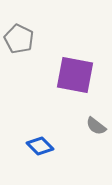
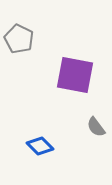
gray semicircle: moved 1 px down; rotated 15 degrees clockwise
